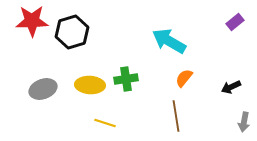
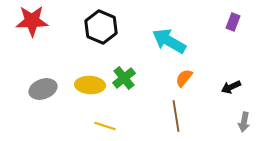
purple rectangle: moved 2 px left; rotated 30 degrees counterclockwise
black hexagon: moved 29 px right, 5 px up; rotated 20 degrees counterclockwise
green cross: moved 2 px left, 1 px up; rotated 30 degrees counterclockwise
yellow line: moved 3 px down
